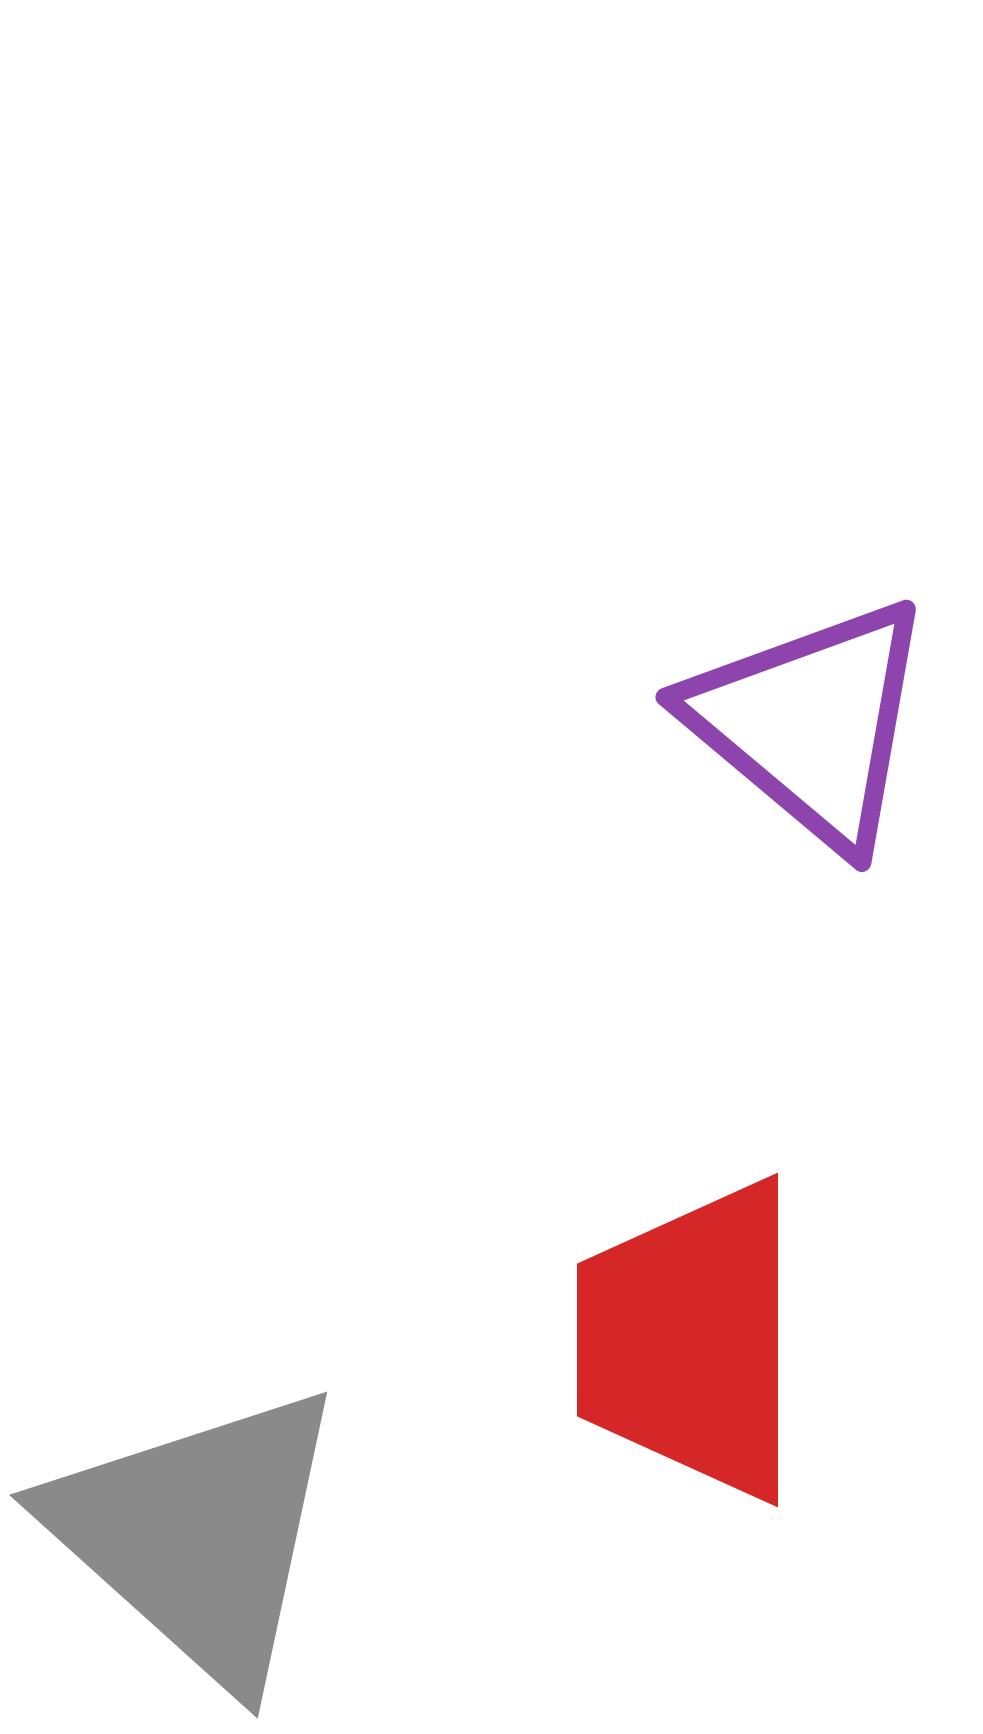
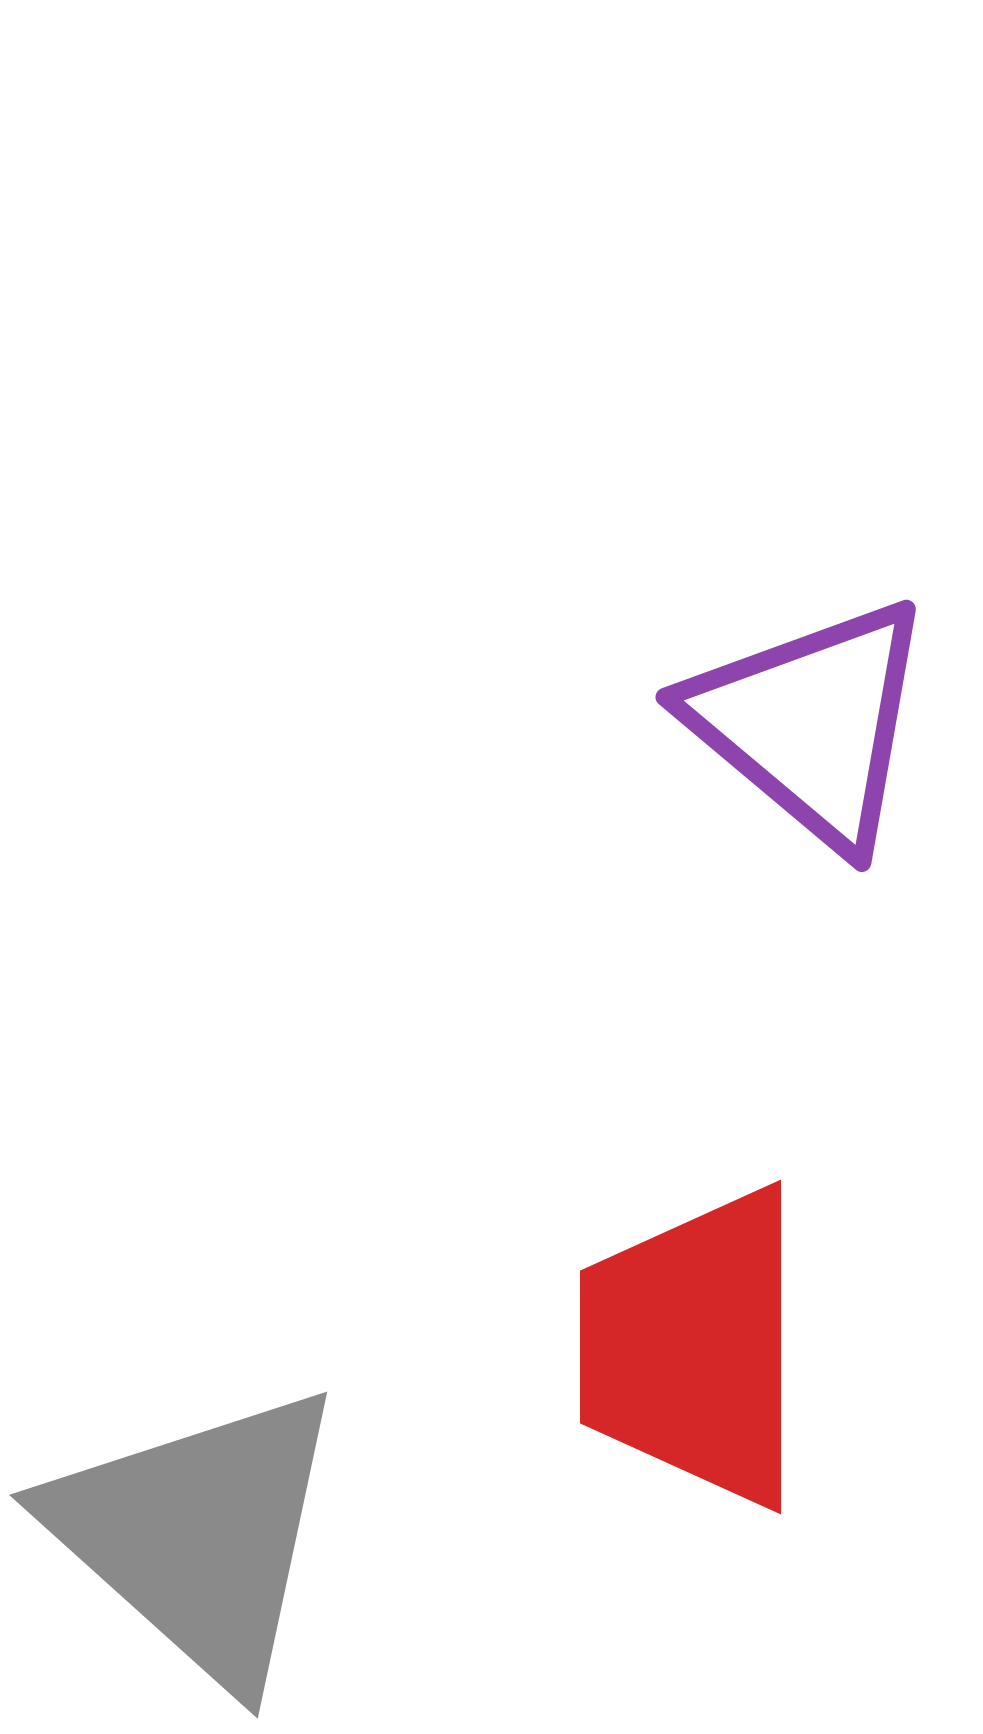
red trapezoid: moved 3 px right, 7 px down
